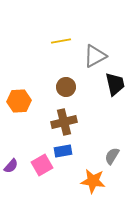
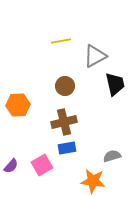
brown circle: moved 1 px left, 1 px up
orange hexagon: moved 1 px left, 4 px down
blue rectangle: moved 4 px right, 3 px up
gray semicircle: rotated 42 degrees clockwise
